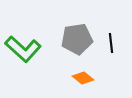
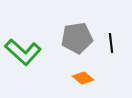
gray pentagon: moved 1 px up
green L-shape: moved 3 px down
